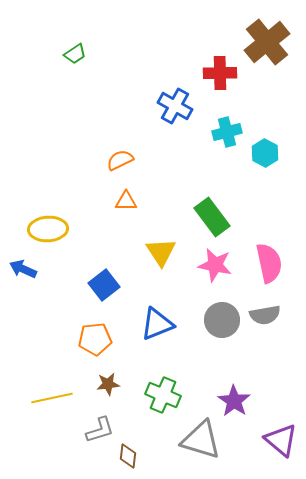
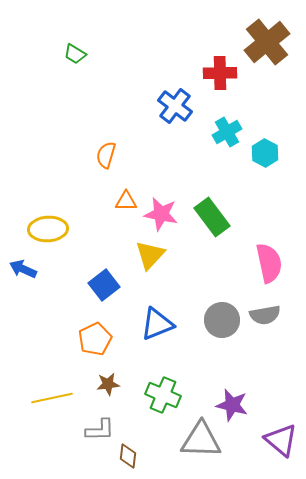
green trapezoid: rotated 65 degrees clockwise
blue cross: rotated 8 degrees clockwise
cyan cross: rotated 16 degrees counterclockwise
orange semicircle: moved 14 px left, 5 px up; rotated 48 degrees counterclockwise
yellow triangle: moved 11 px left, 3 px down; rotated 16 degrees clockwise
pink star: moved 54 px left, 51 px up
orange pentagon: rotated 20 degrees counterclockwise
purple star: moved 2 px left, 4 px down; rotated 20 degrees counterclockwise
gray L-shape: rotated 16 degrees clockwise
gray triangle: rotated 15 degrees counterclockwise
